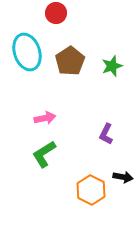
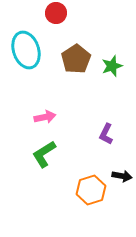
cyan ellipse: moved 1 px left, 2 px up
brown pentagon: moved 6 px right, 2 px up
pink arrow: moved 1 px up
black arrow: moved 1 px left, 1 px up
orange hexagon: rotated 16 degrees clockwise
